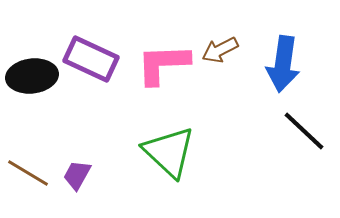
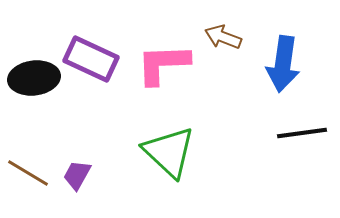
brown arrow: moved 3 px right, 13 px up; rotated 48 degrees clockwise
black ellipse: moved 2 px right, 2 px down
black line: moved 2 px left, 2 px down; rotated 51 degrees counterclockwise
